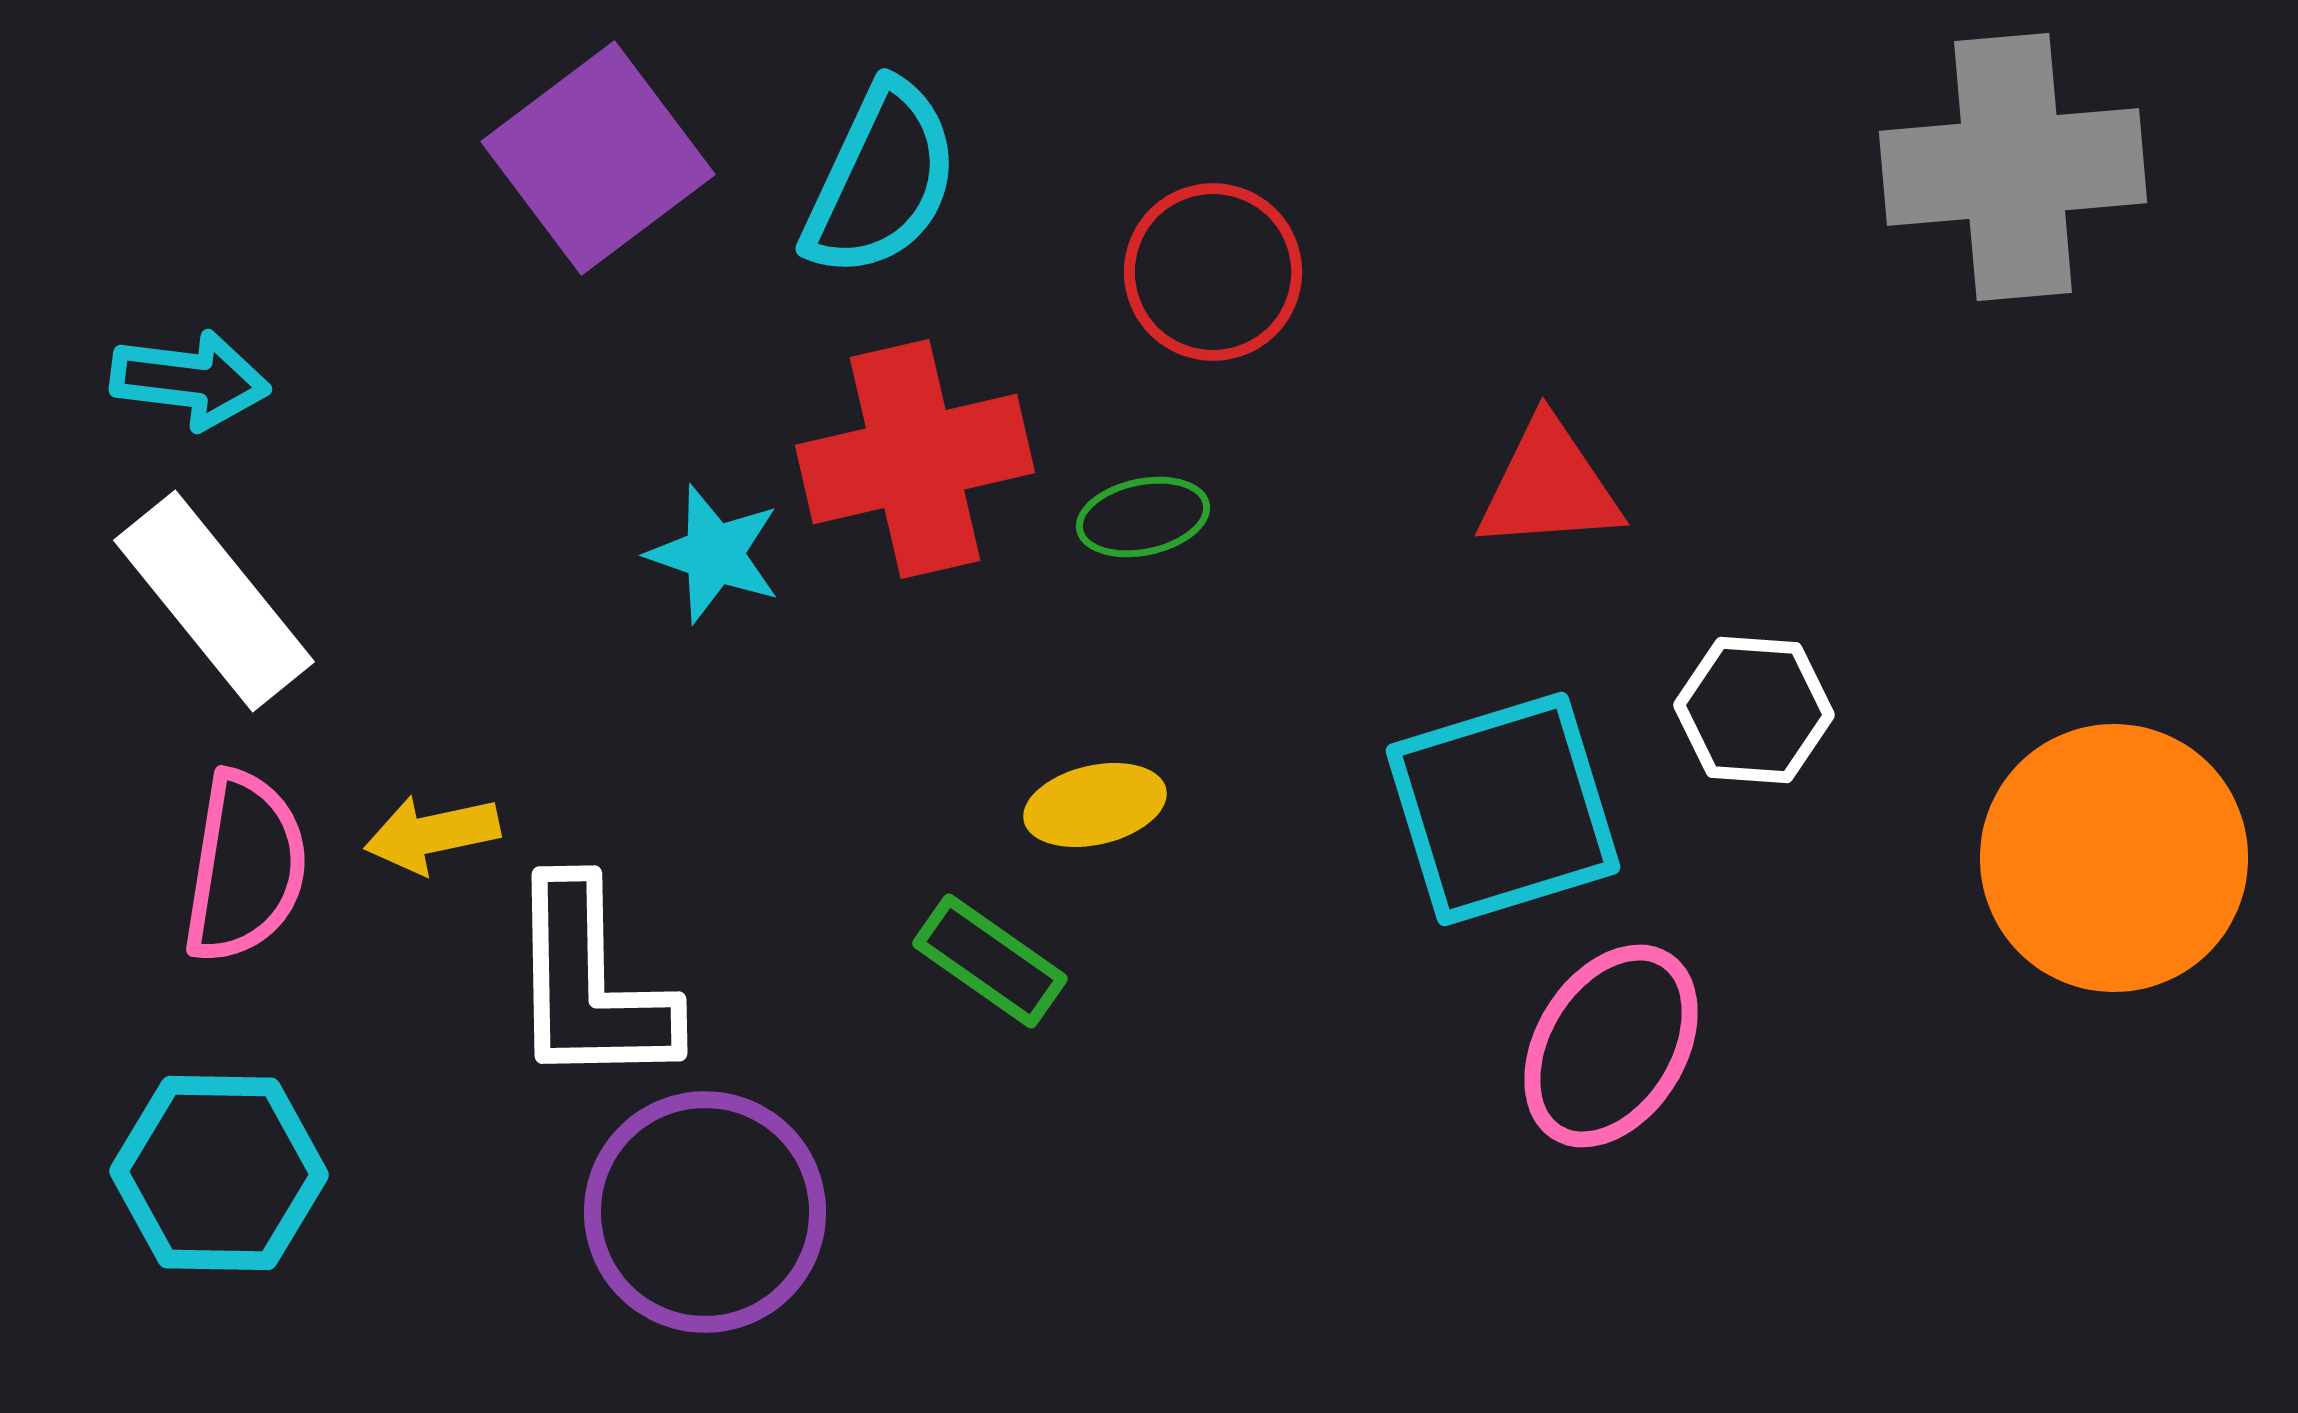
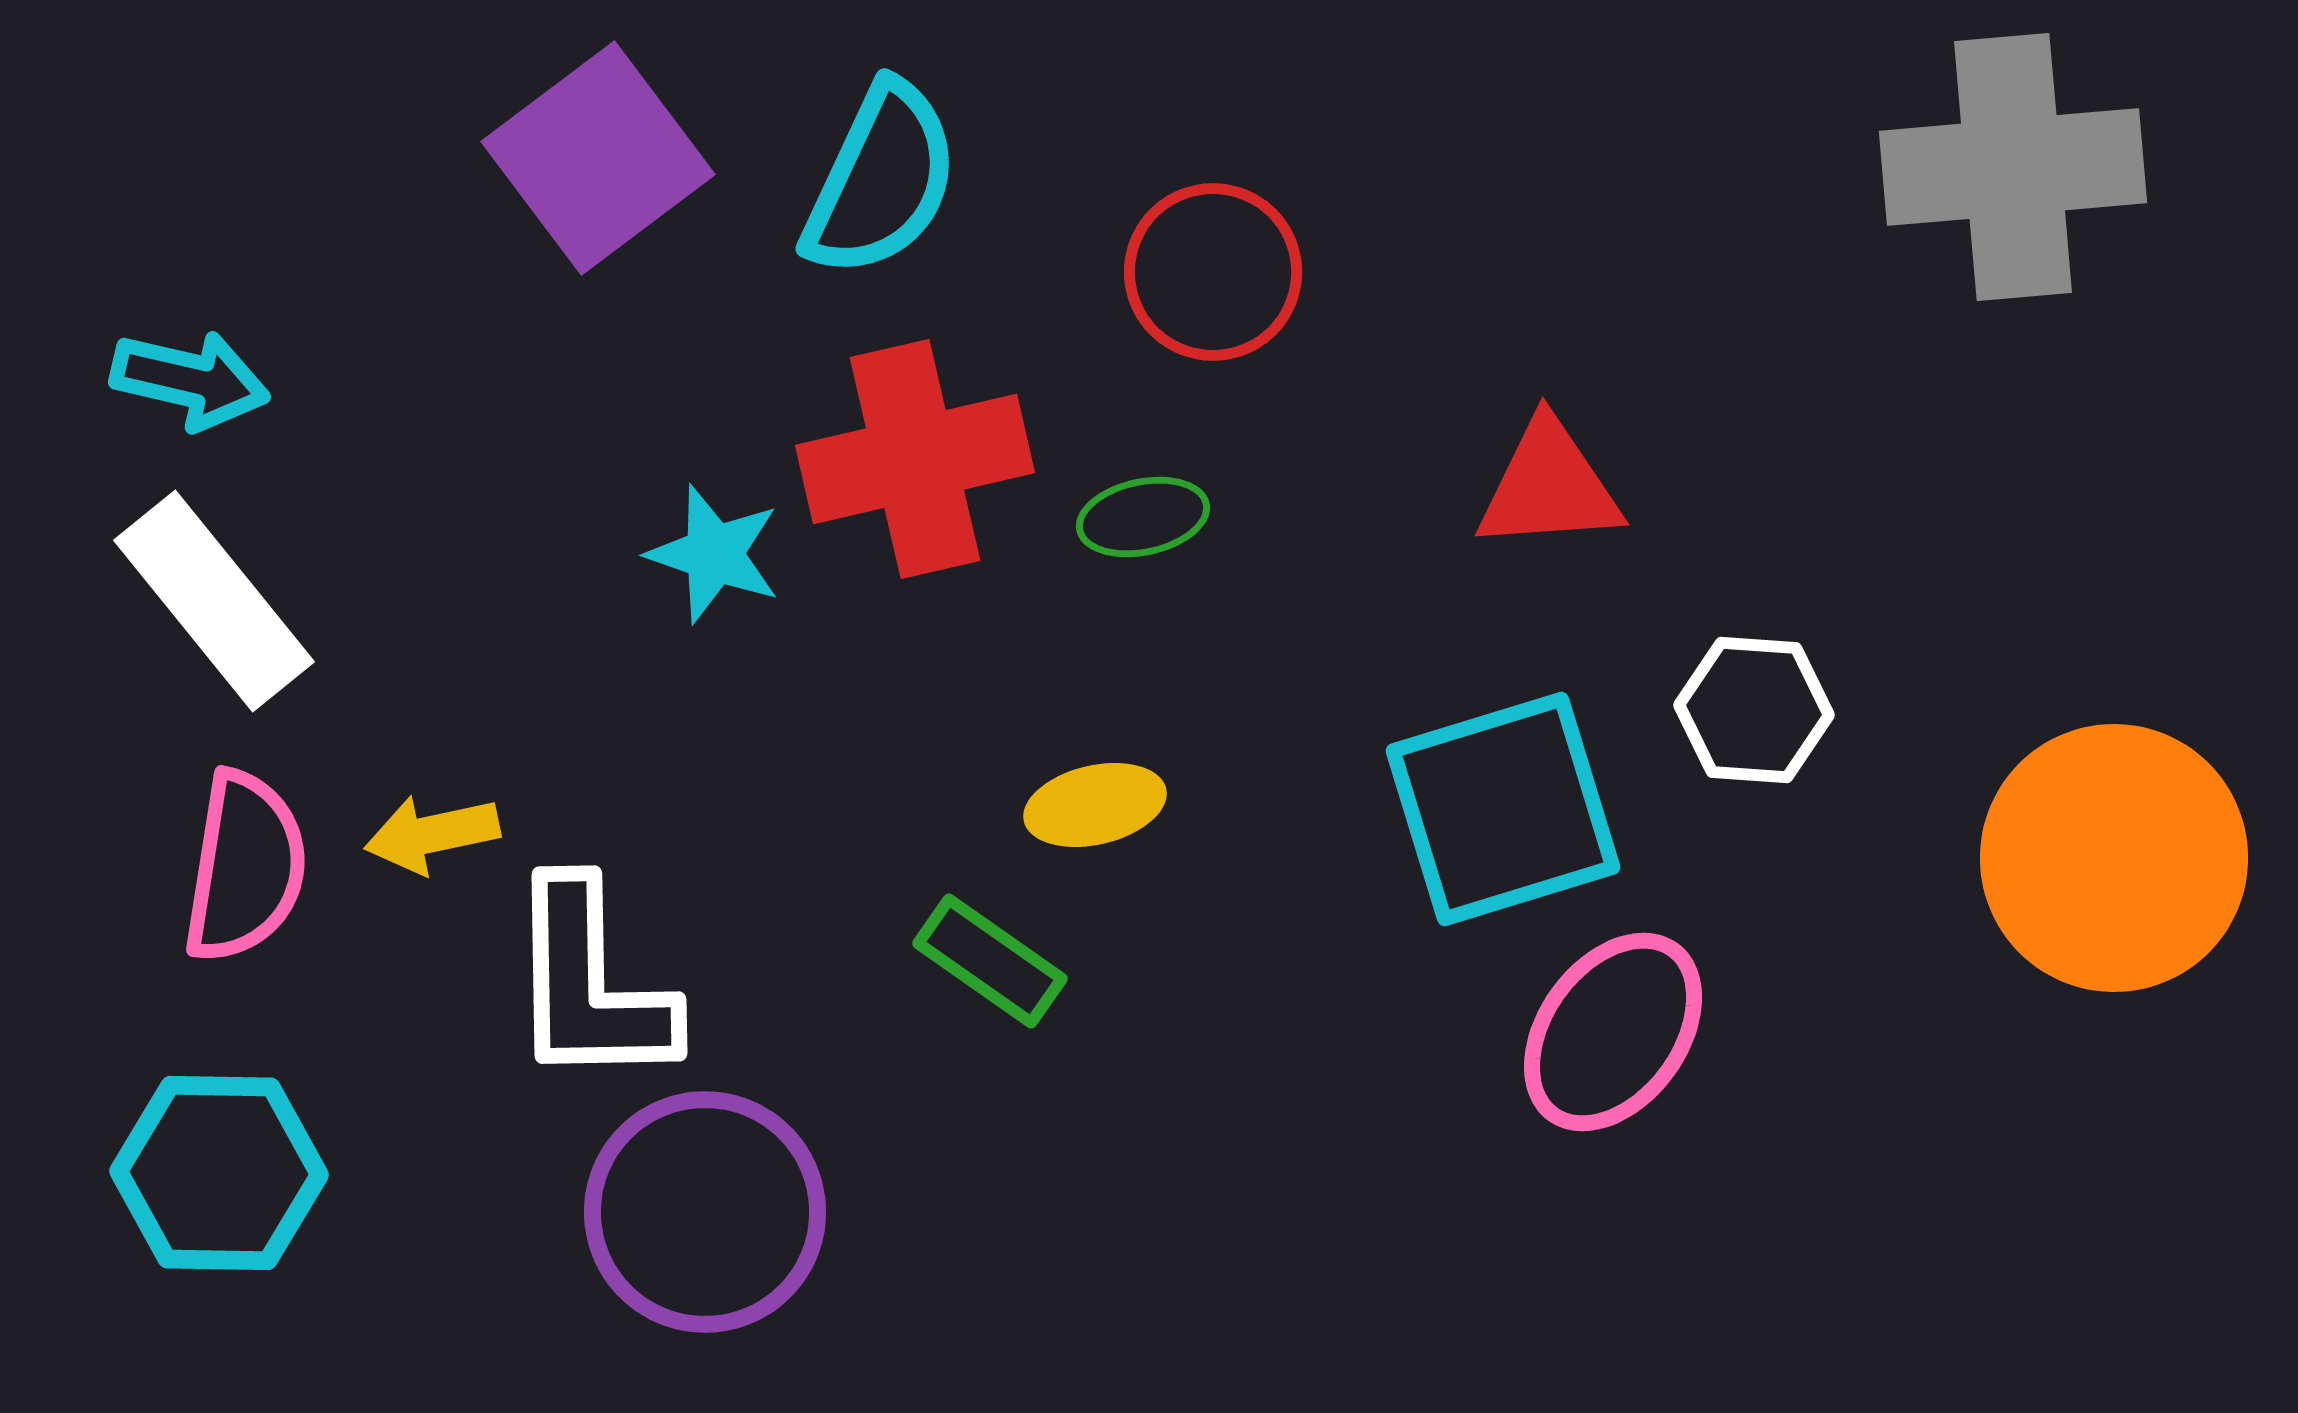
cyan arrow: rotated 6 degrees clockwise
pink ellipse: moved 2 px right, 14 px up; rotated 4 degrees clockwise
